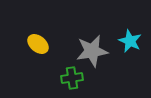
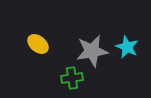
cyan star: moved 3 px left, 6 px down
